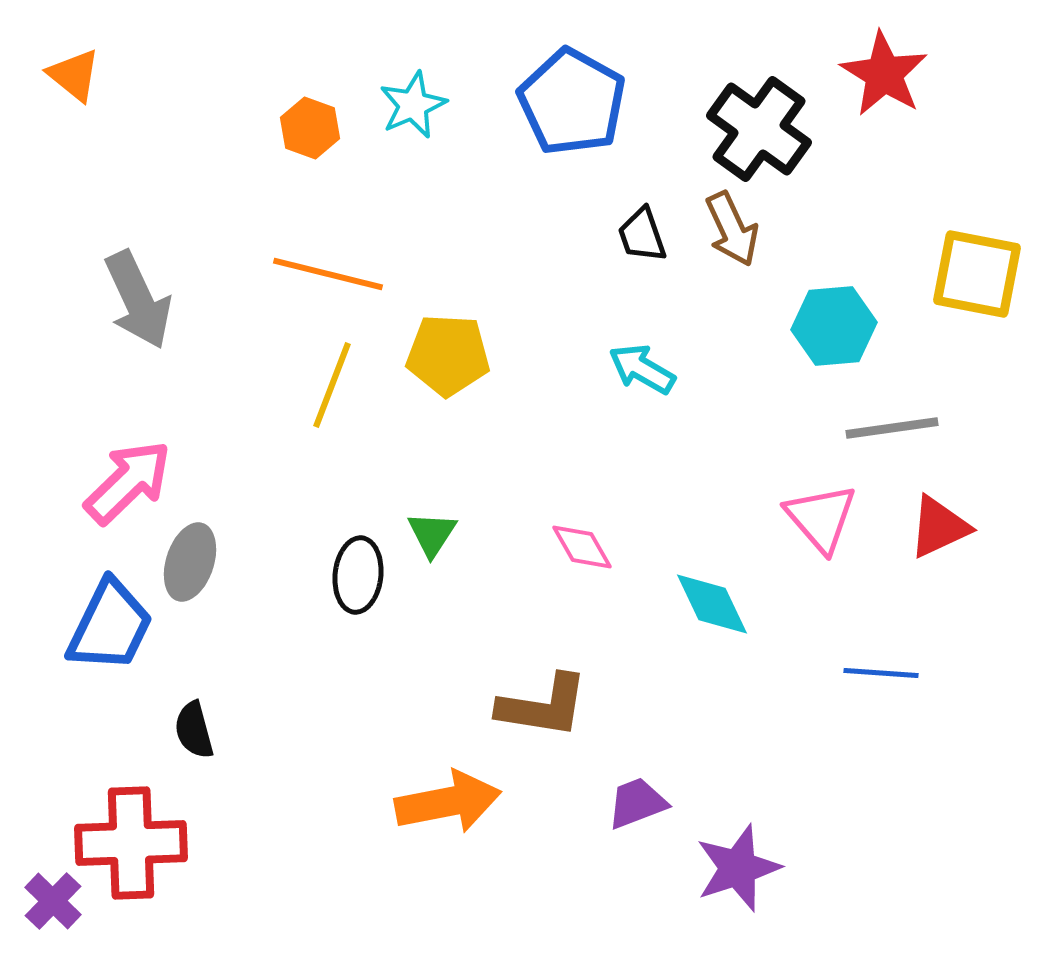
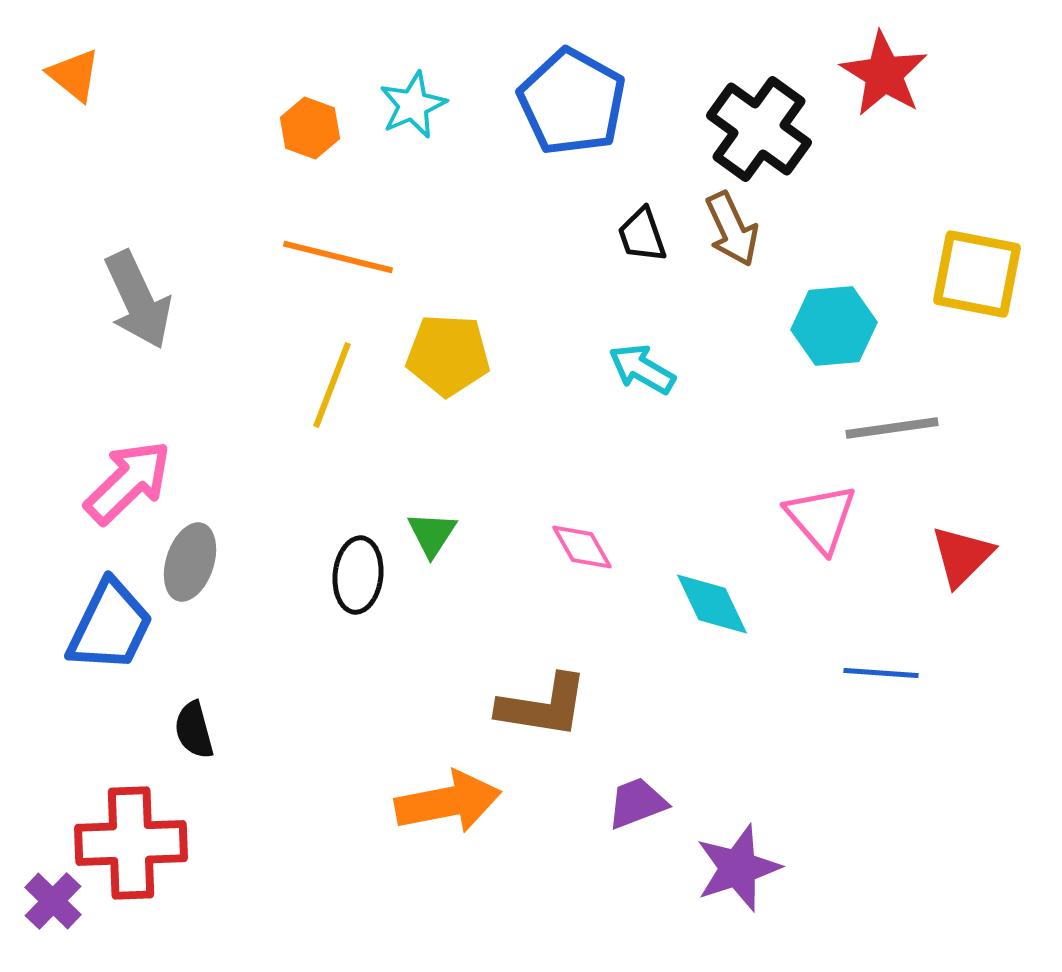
orange line: moved 10 px right, 17 px up
red triangle: moved 23 px right, 29 px down; rotated 20 degrees counterclockwise
